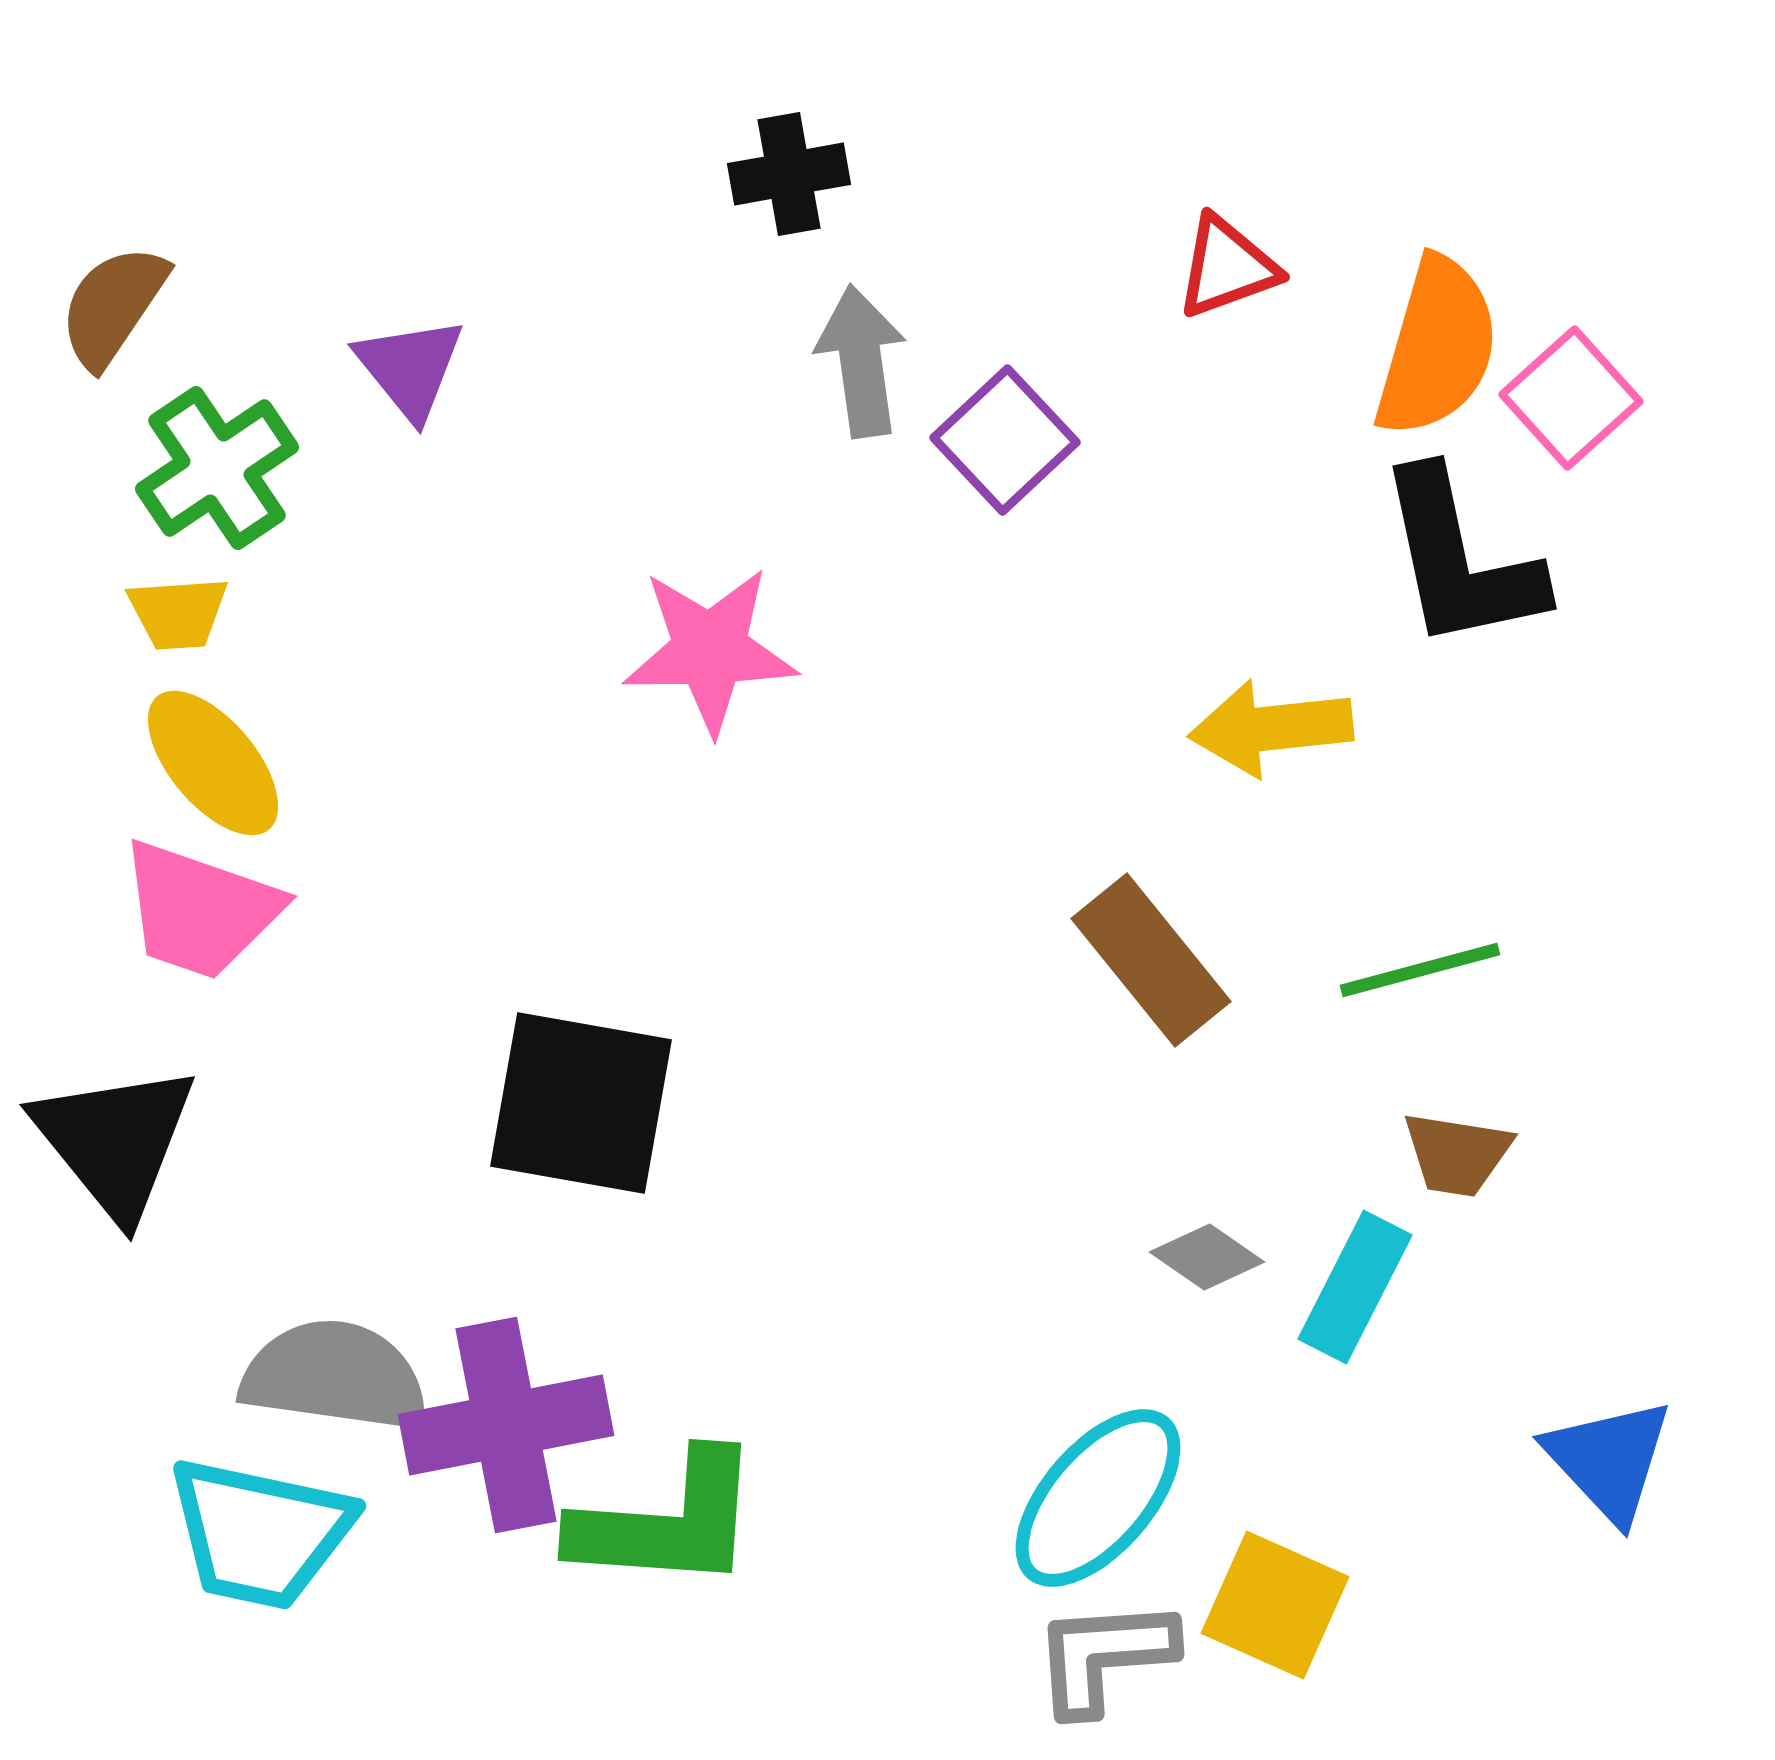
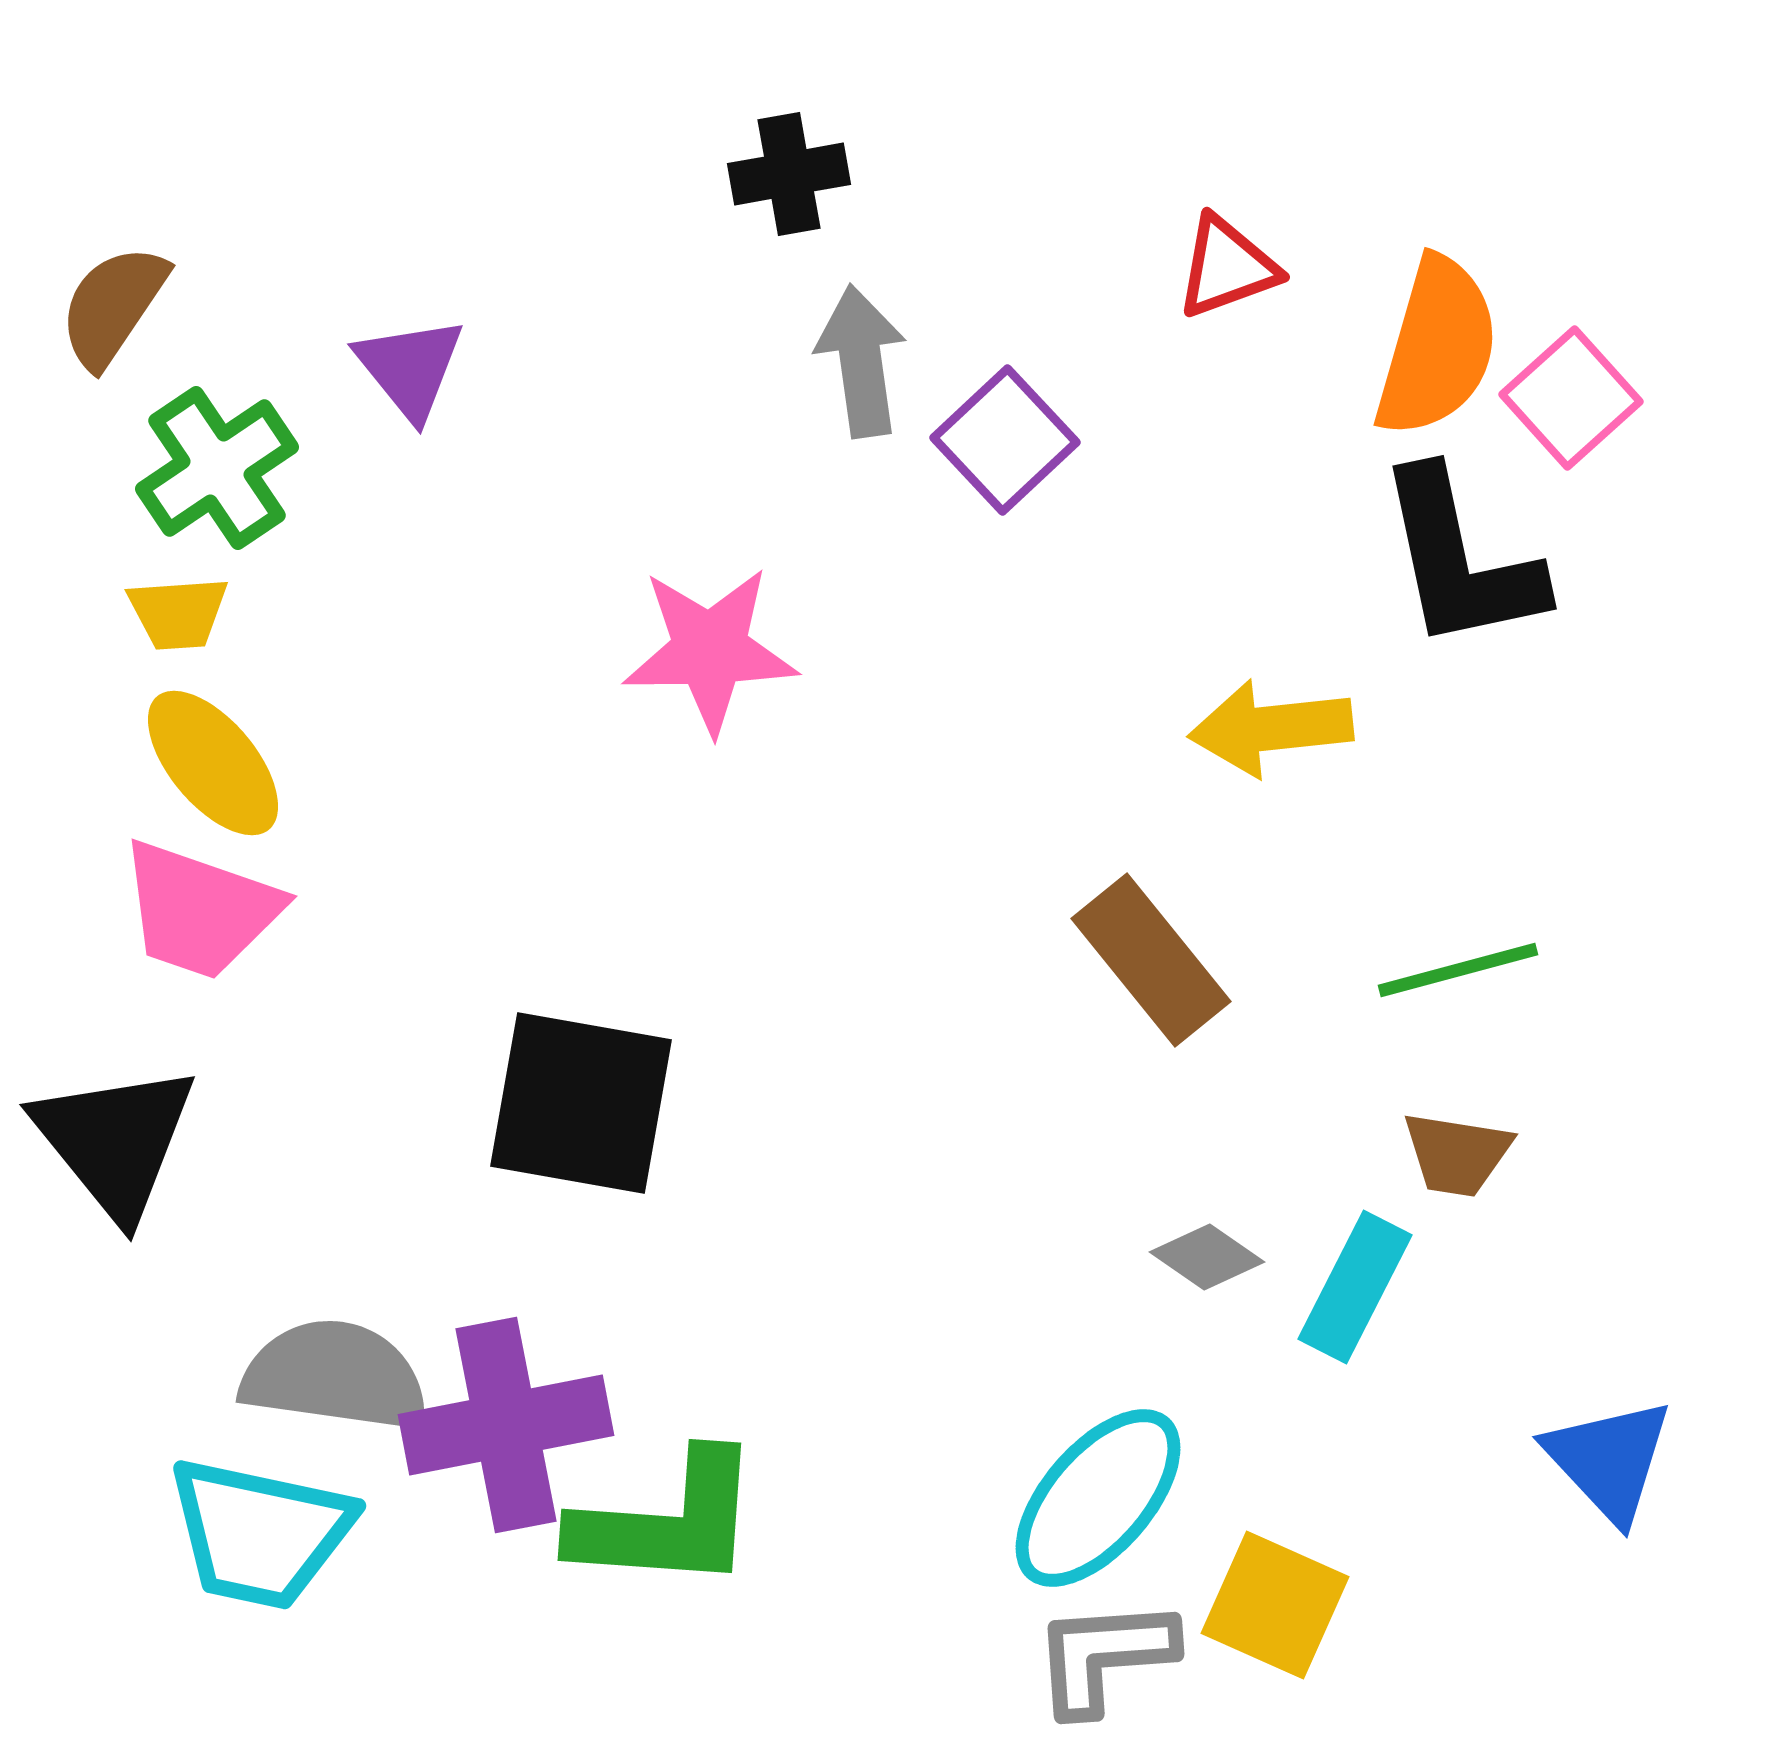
green line: moved 38 px right
